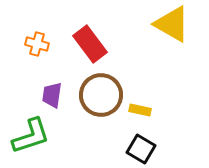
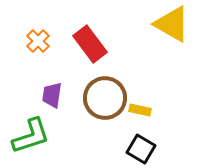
orange cross: moved 1 px right, 3 px up; rotated 30 degrees clockwise
brown circle: moved 4 px right, 3 px down
